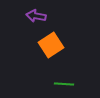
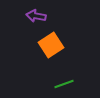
green line: rotated 24 degrees counterclockwise
